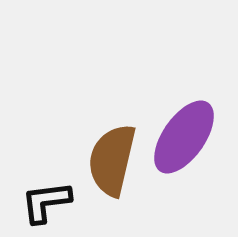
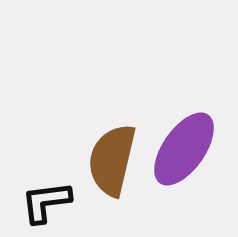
purple ellipse: moved 12 px down
